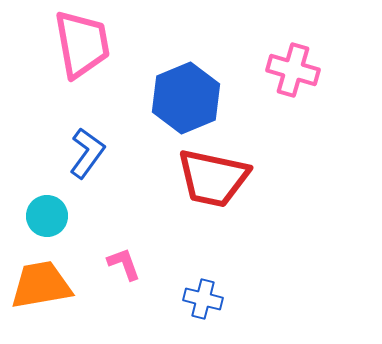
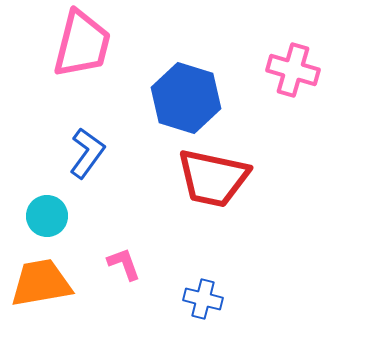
pink trapezoid: rotated 24 degrees clockwise
blue hexagon: rotated 20 degrees counterclockwise
orange trapezoid: moved 2 px up
